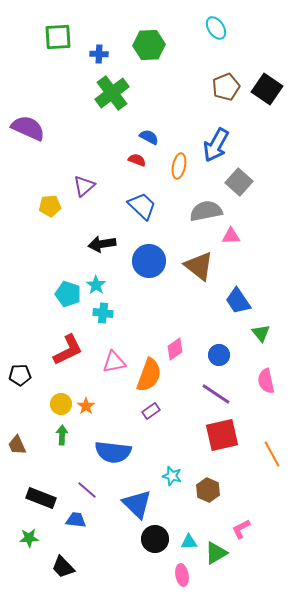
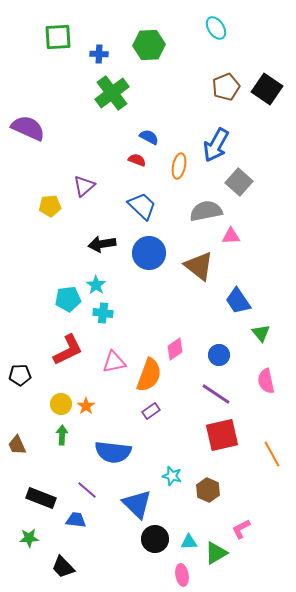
blue circle at (149, 261): moved 8 px up
cyan pentagon at (68, 294): moved 5 px down; rotated 25 degrees counterclockwise
